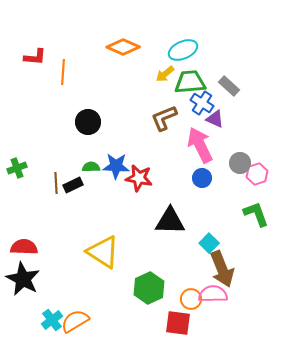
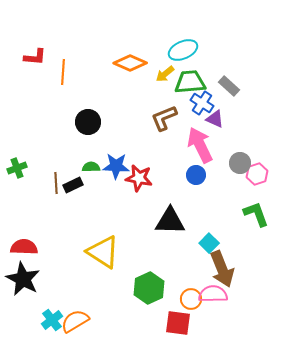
orange diamond: moved 7 px right, 16 px down
blue circle: moved 6 px left, 3 px up
